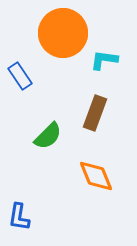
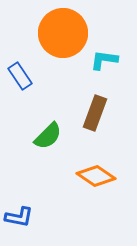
orange diamond: rotated 33 degrees counterclockwise
blue L-shape: rotated 88 degrees counterclockwise
